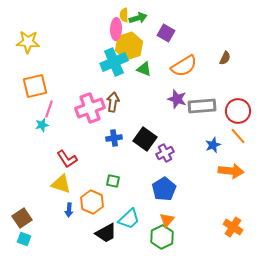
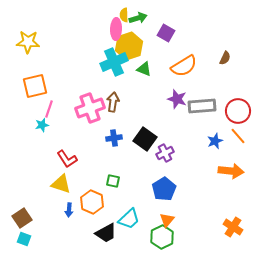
blue star: moved 2 px right, 4 px up
